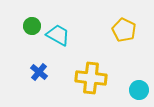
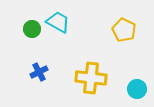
green circle: moved 3 px down
cyan trapezoid: moved 13 px up
blue cross: rotated 24 degrees clockwise
cyan circle: moved 2 px left, 1 px up
